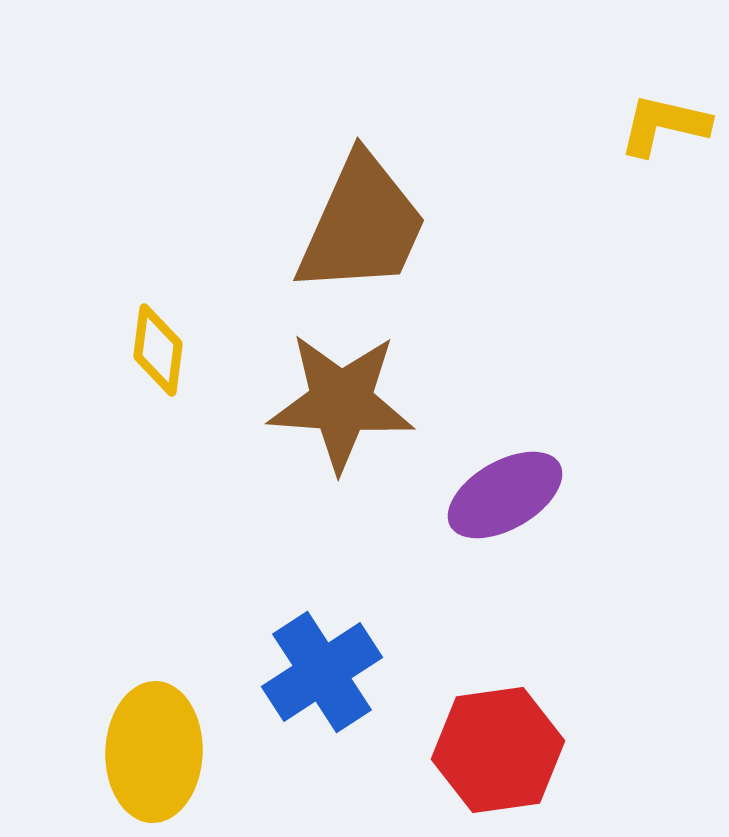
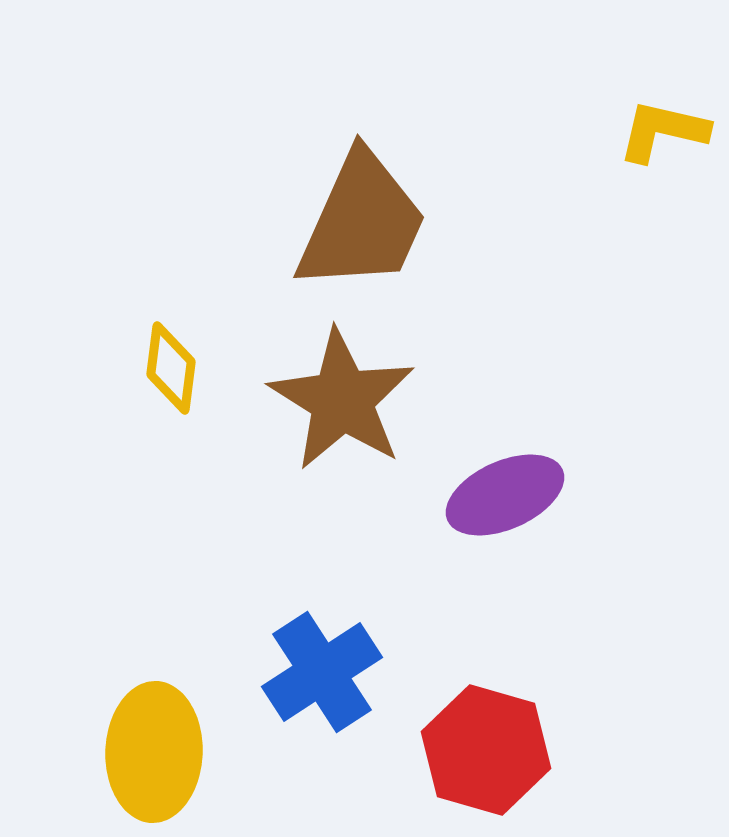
yellow L-shape: moved 1 px left, 6 px down
brown trapezoid: moved 3 px up
yellow diamond: moved 13 px right, 18 px down
brown star: moved 1 px right, 2 px up; rotated 28 degrees clockwise
purple ellipse: rotated 6 degrees clockwise
red hexagon: moved 12 px left; rotated 24 degrees clockwise
